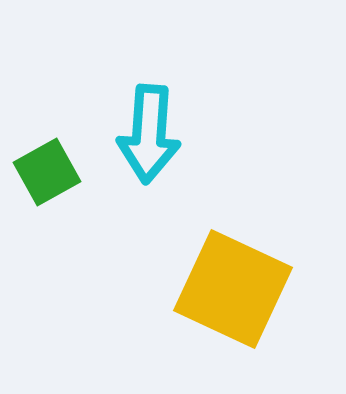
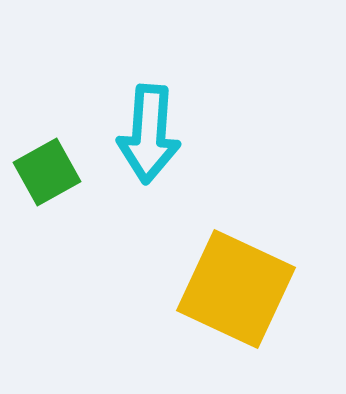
yellow square: moved 3 px right
